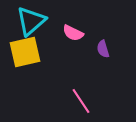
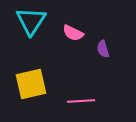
cyan triangle: rotated 16 degrees counterclockwise
yellow square: moved 6 px right, 32 px down
pink line: rotated 60 degrees counterclockwise
